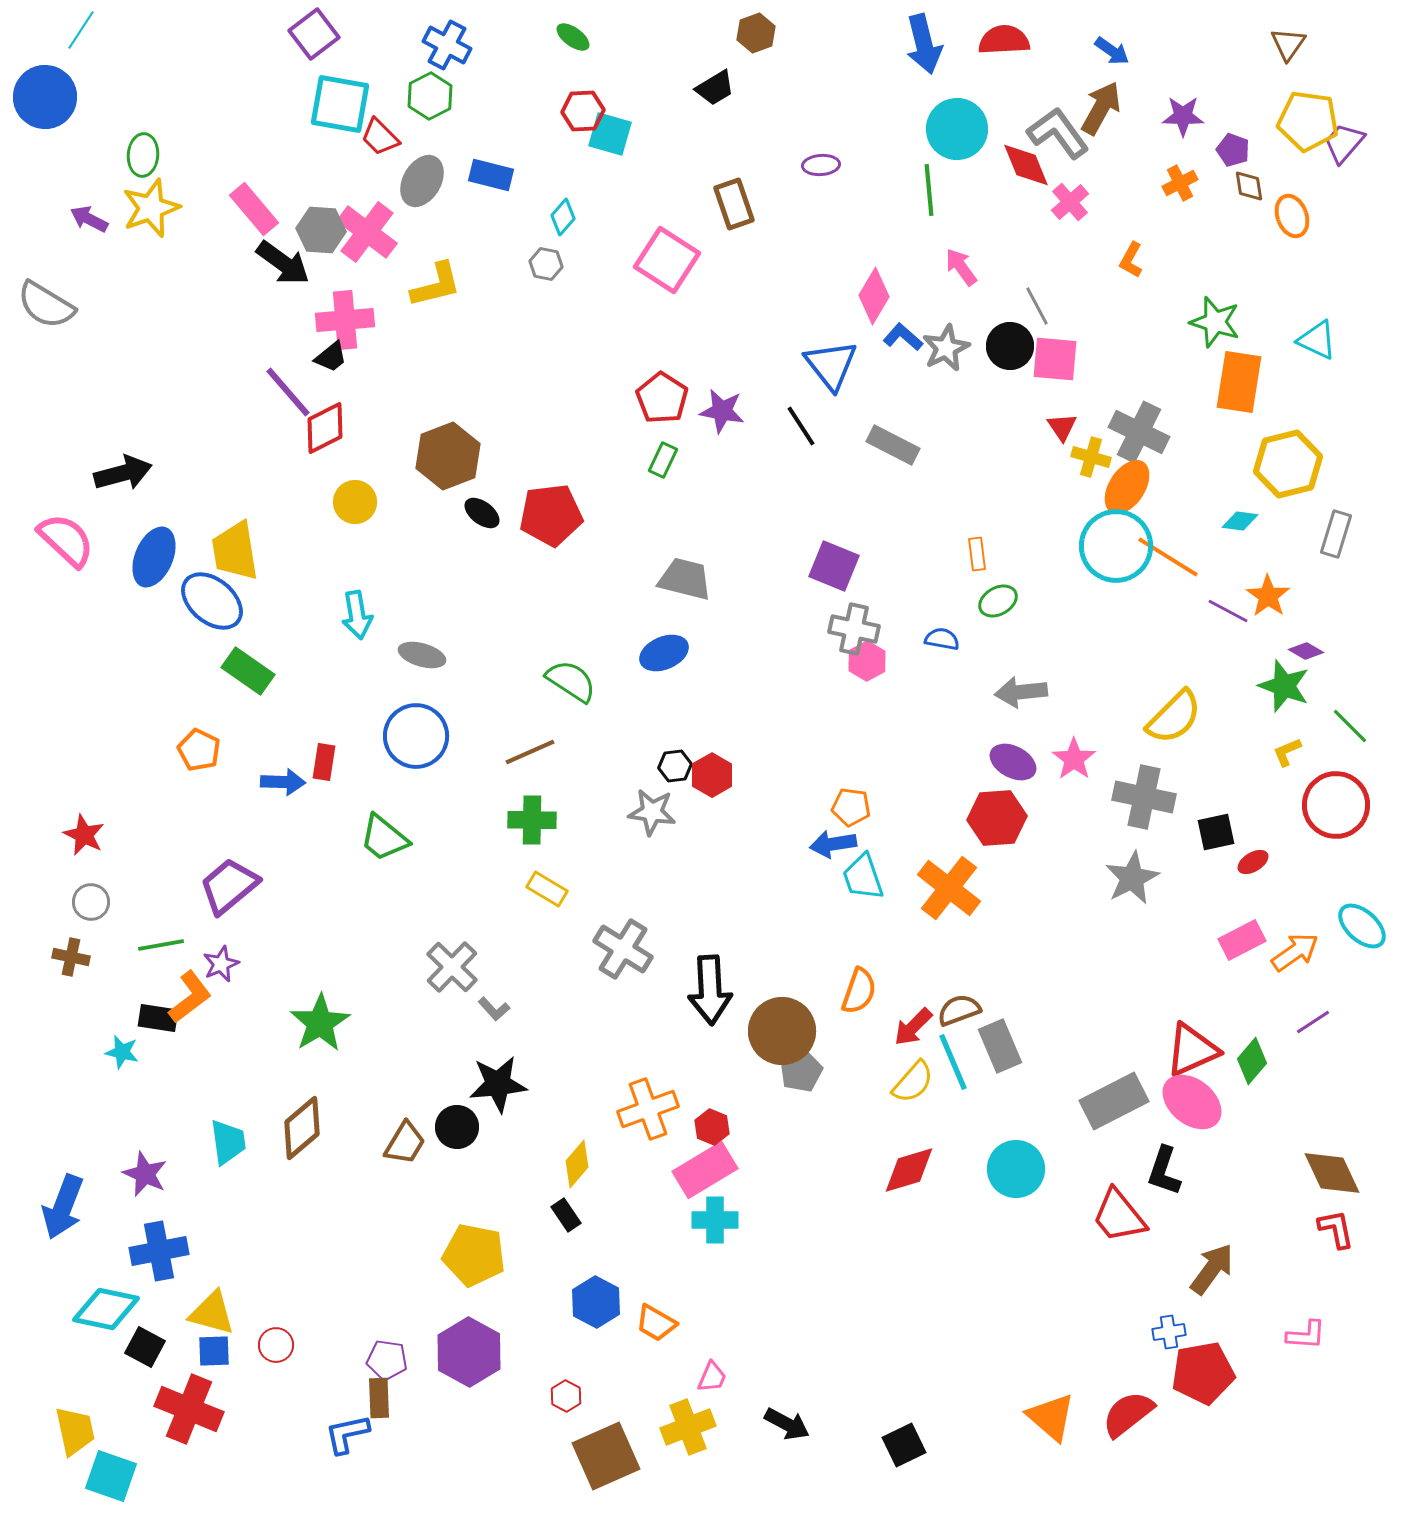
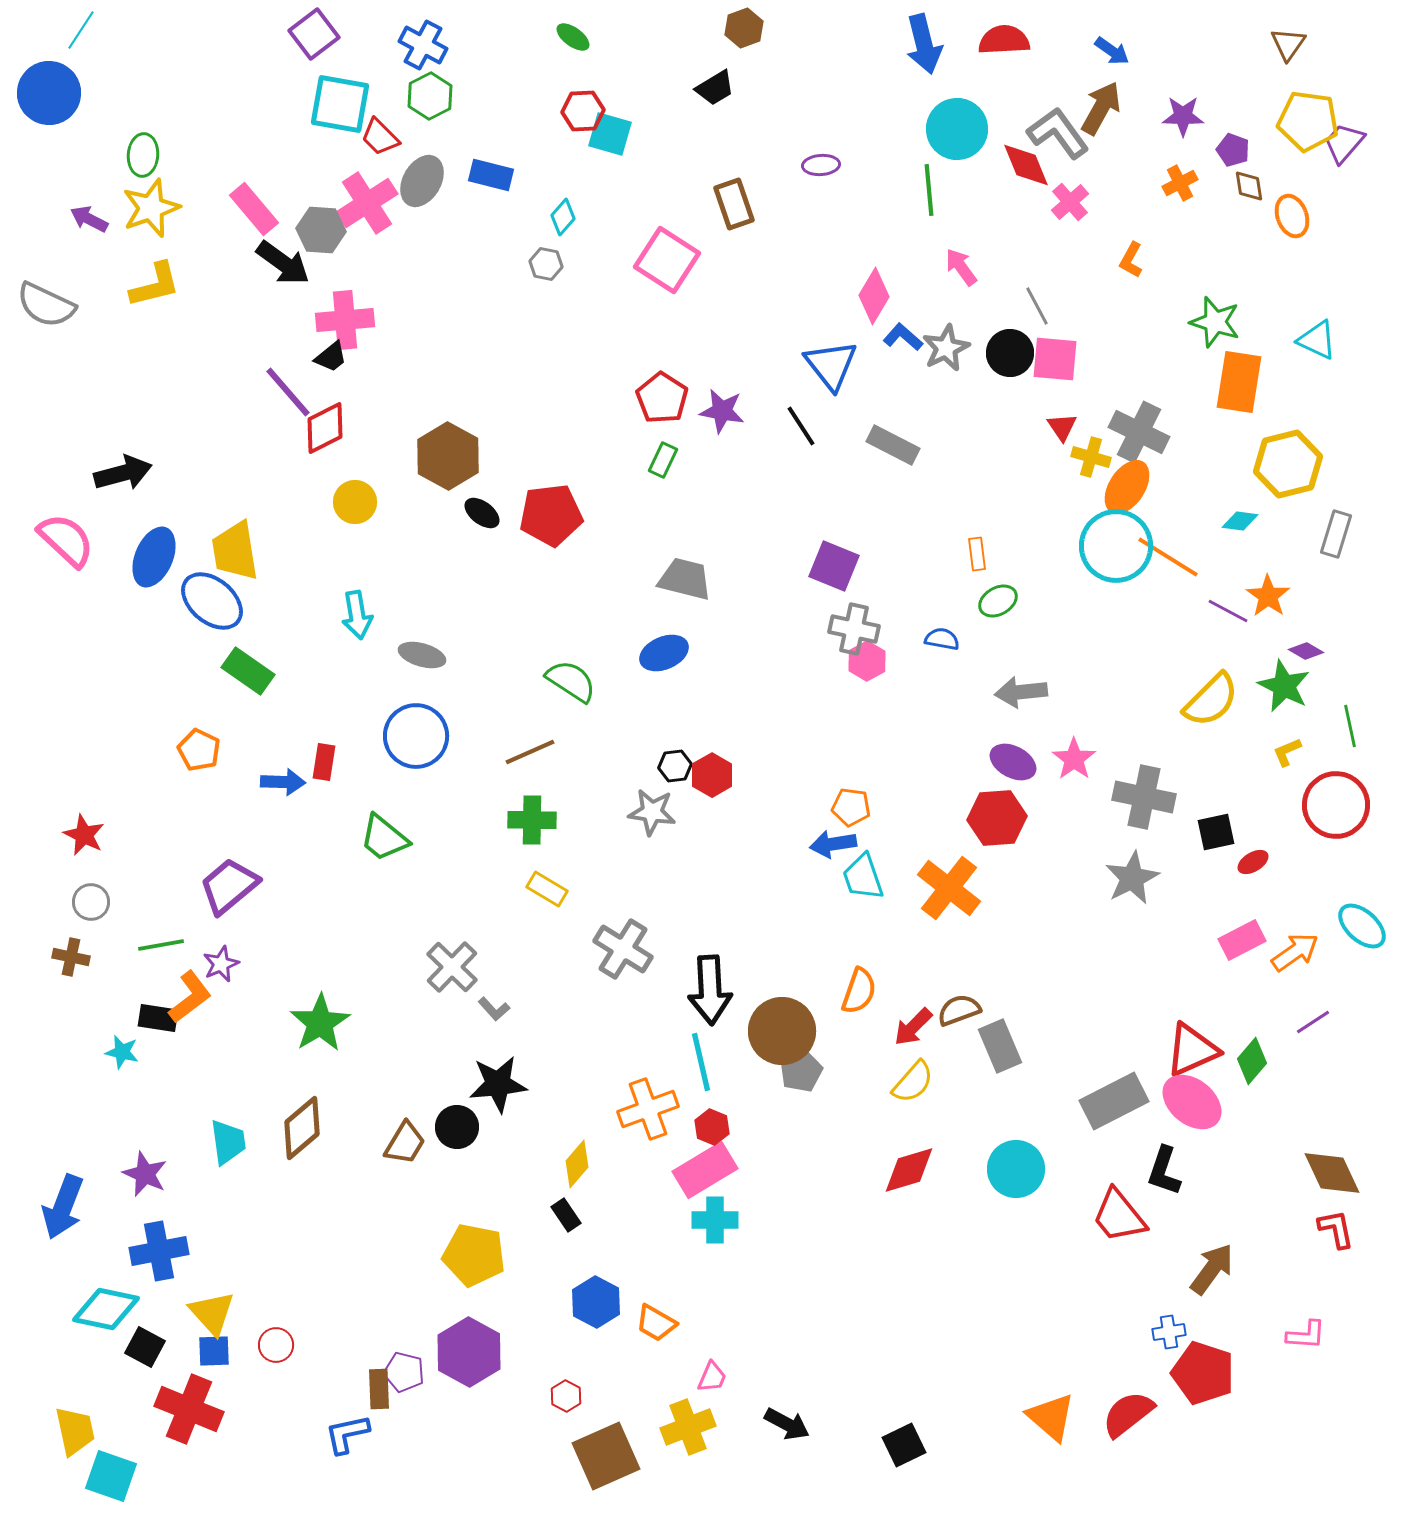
brown hexagon at (756, 33): moved 12 px left, 5 px up
blue cross at (447, 45): moved 24 px left
blue circle at (45, 97): moved 4 px right, 4 px up
pink cross at (367, 232): moved 29 px up; rotated 20 degrees clockwise
yellow L-shape at (436, 285): moved 281 px left
gray semicircle at (46, 305): rotated 6 degrees counterclockwise
black circle at (1010, 346): moved 7 px down
brown hexagon at (448, 456): rotated 10 degrees counterclockwise
green star at (1284, 686): rotated 6 degrees clockwise
yellow semicircle at (1174, 717): moved 37 px right, 17 px up
green line at (1350, 726): rotated 33 degrees clockwise
cyan line at (953, 1062): moved 252 px left; rotated 10 degrees clockwise
yellow triangle at (212, 1313): rotated 33 degrees clockwise
purple pentagon at (387, 1360): moved 17 px right, 12 px down; rotated 6 degrees clockwise
red pentagon at (1203, 1373): rotated 28 degrees clockwise
brown rectangle at (379, 1398): moved 9 px up
